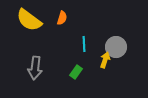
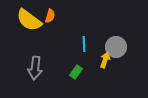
orange semicircle: moved 12 px left, 2 px up
